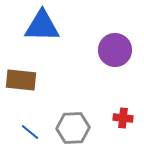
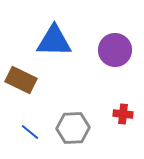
blue triangle: moved 12 px right, 15 px down
brown rectangle: rotated 20 degrees clockwise
red cross: moved 4 px up
